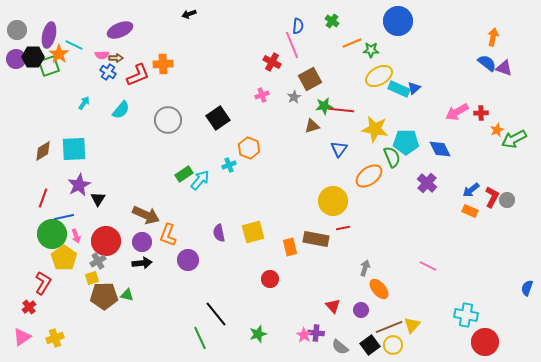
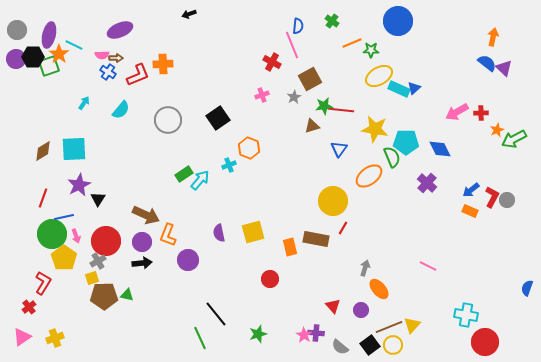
purple triangle at (504, 68): rotated 24 degrees clockwise
red line at (343, 228): rotated 48 degrees counterclockwise
